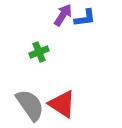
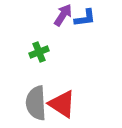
gray semicircle: moved 6 px right, 2 px up; rotated 148 degrees counterclockwise
